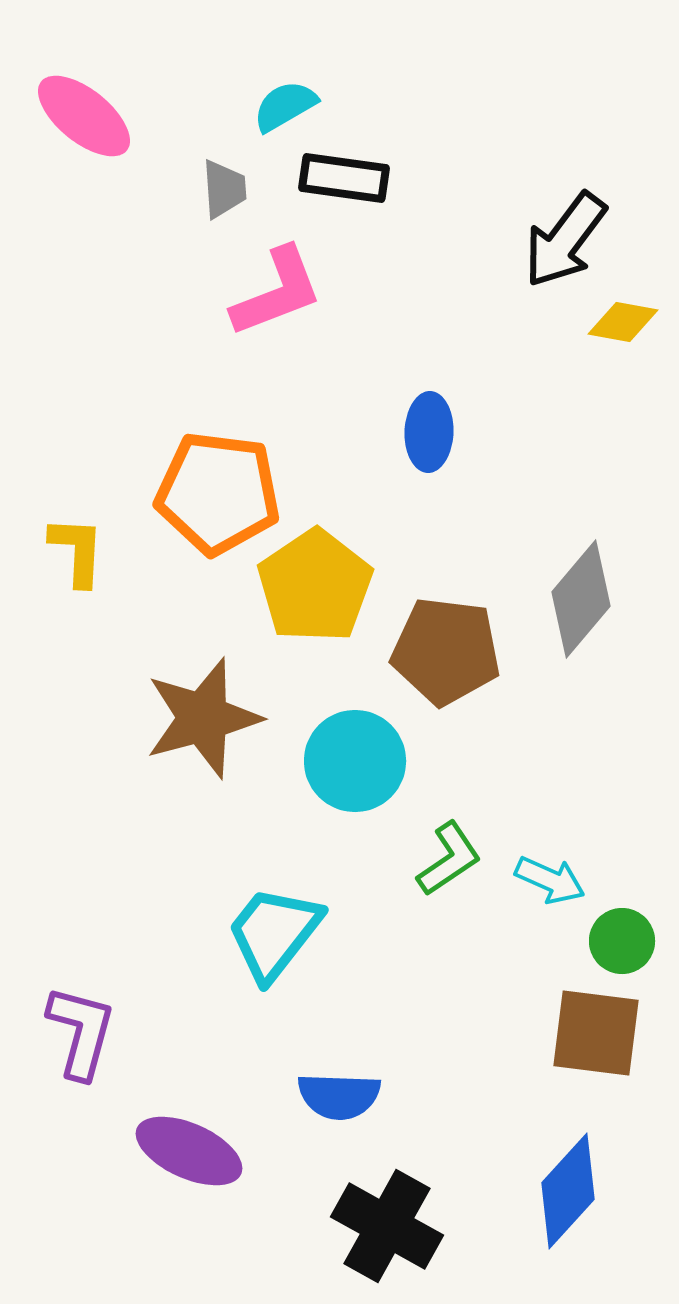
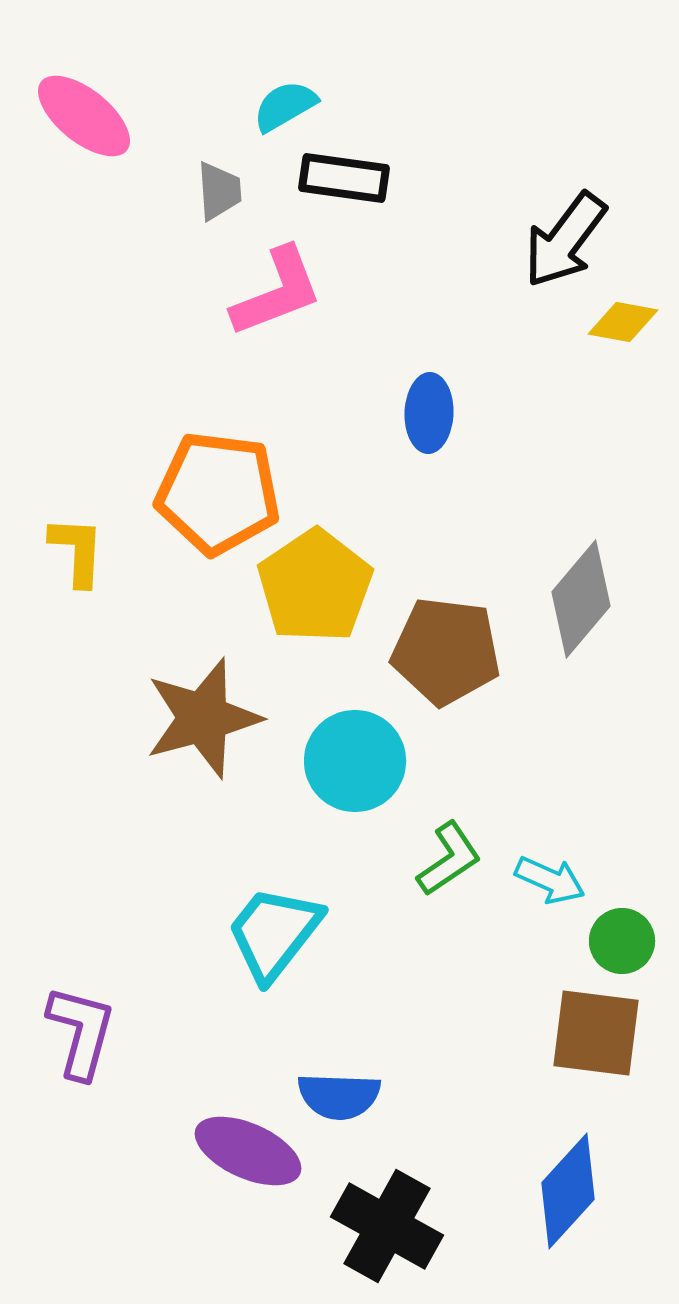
gray trapezoid: moved 5 px left, 2 px down
blue ellipse: moved 19 px up
purple ellipse: moved 59 px right
